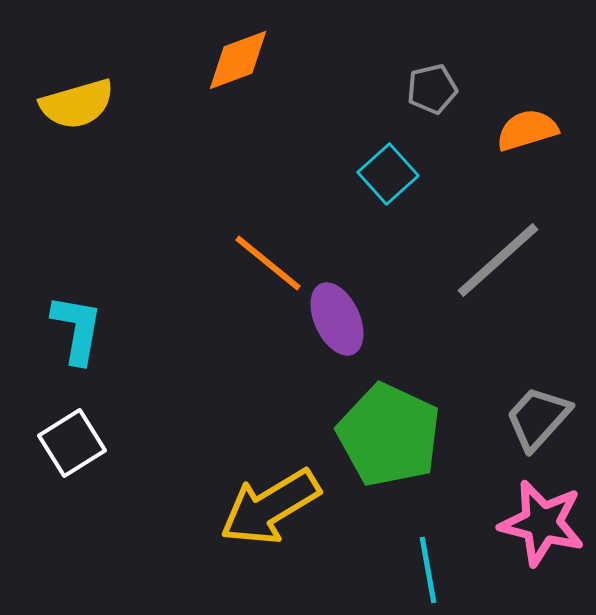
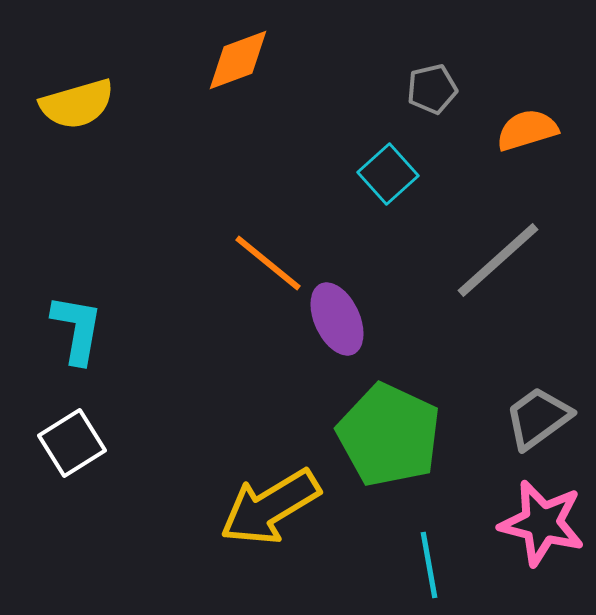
gray trapezoid: rotated 12 degrees clockwise
cyan line: moved 1 px right, 5 px up
